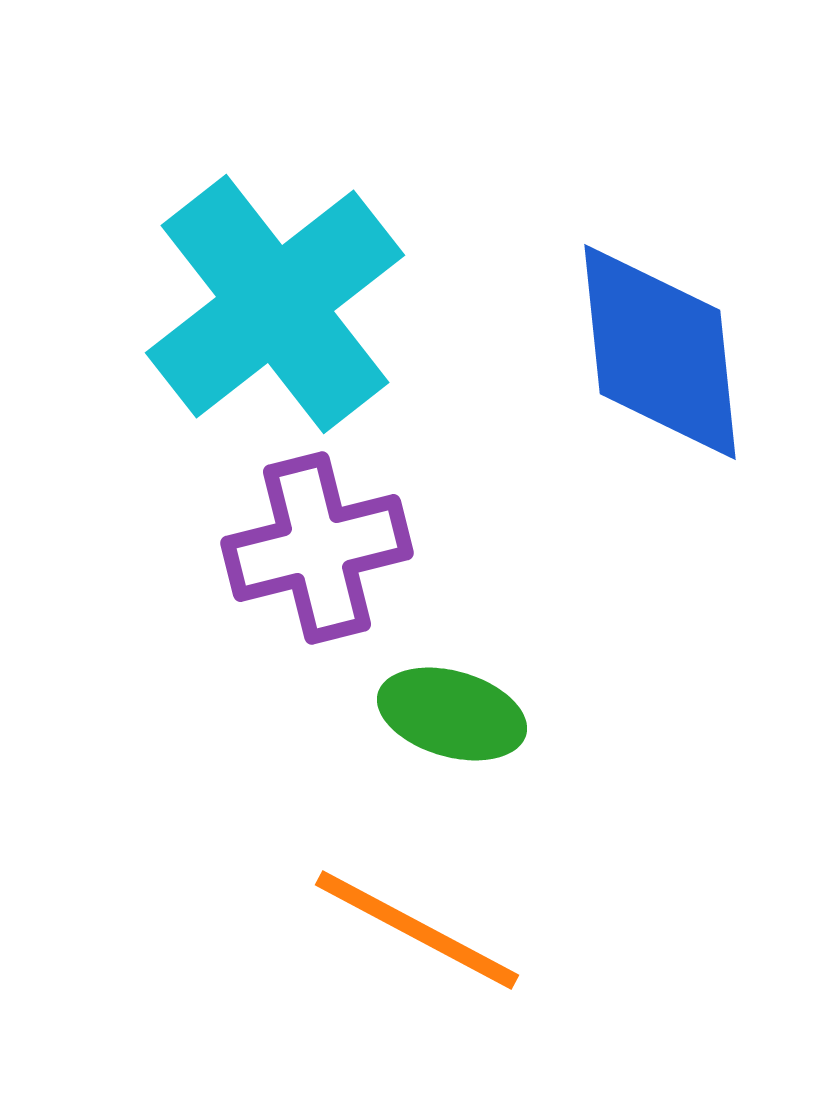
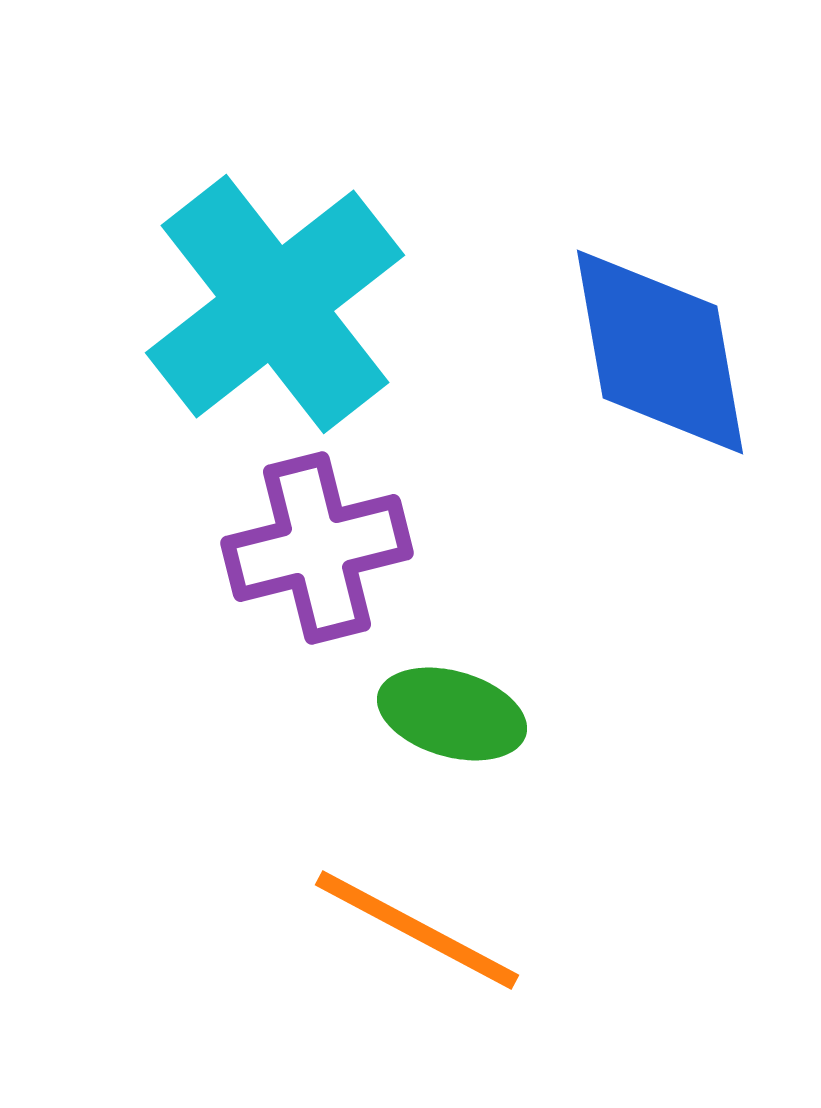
blue diamond: rotated 4 degrees counterclockwise
